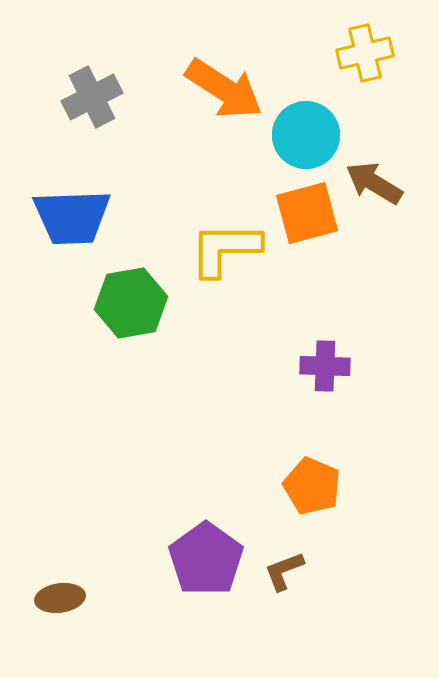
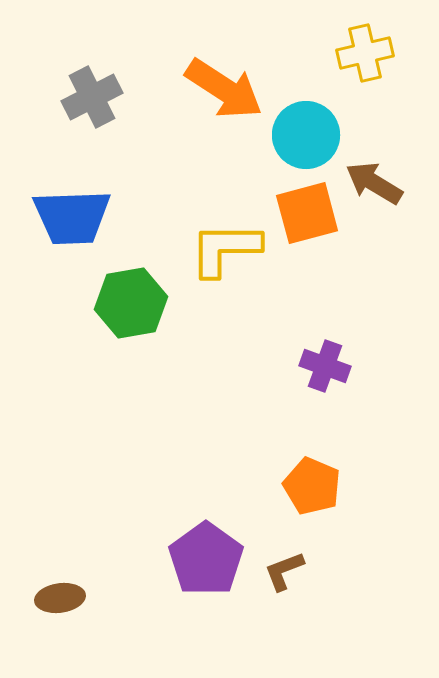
purple cross: rotated 18 degrees clockwise
